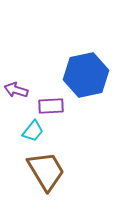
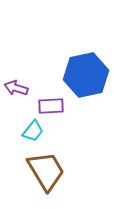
purple arrow: moved 2 px up
